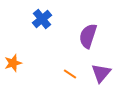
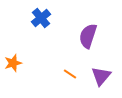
blue cross: moved 1 px left, 1 px up
purple triangle: moved 3 px down
